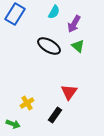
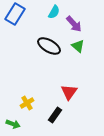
purple arrow: rotated 72 degrees counterclockwise
